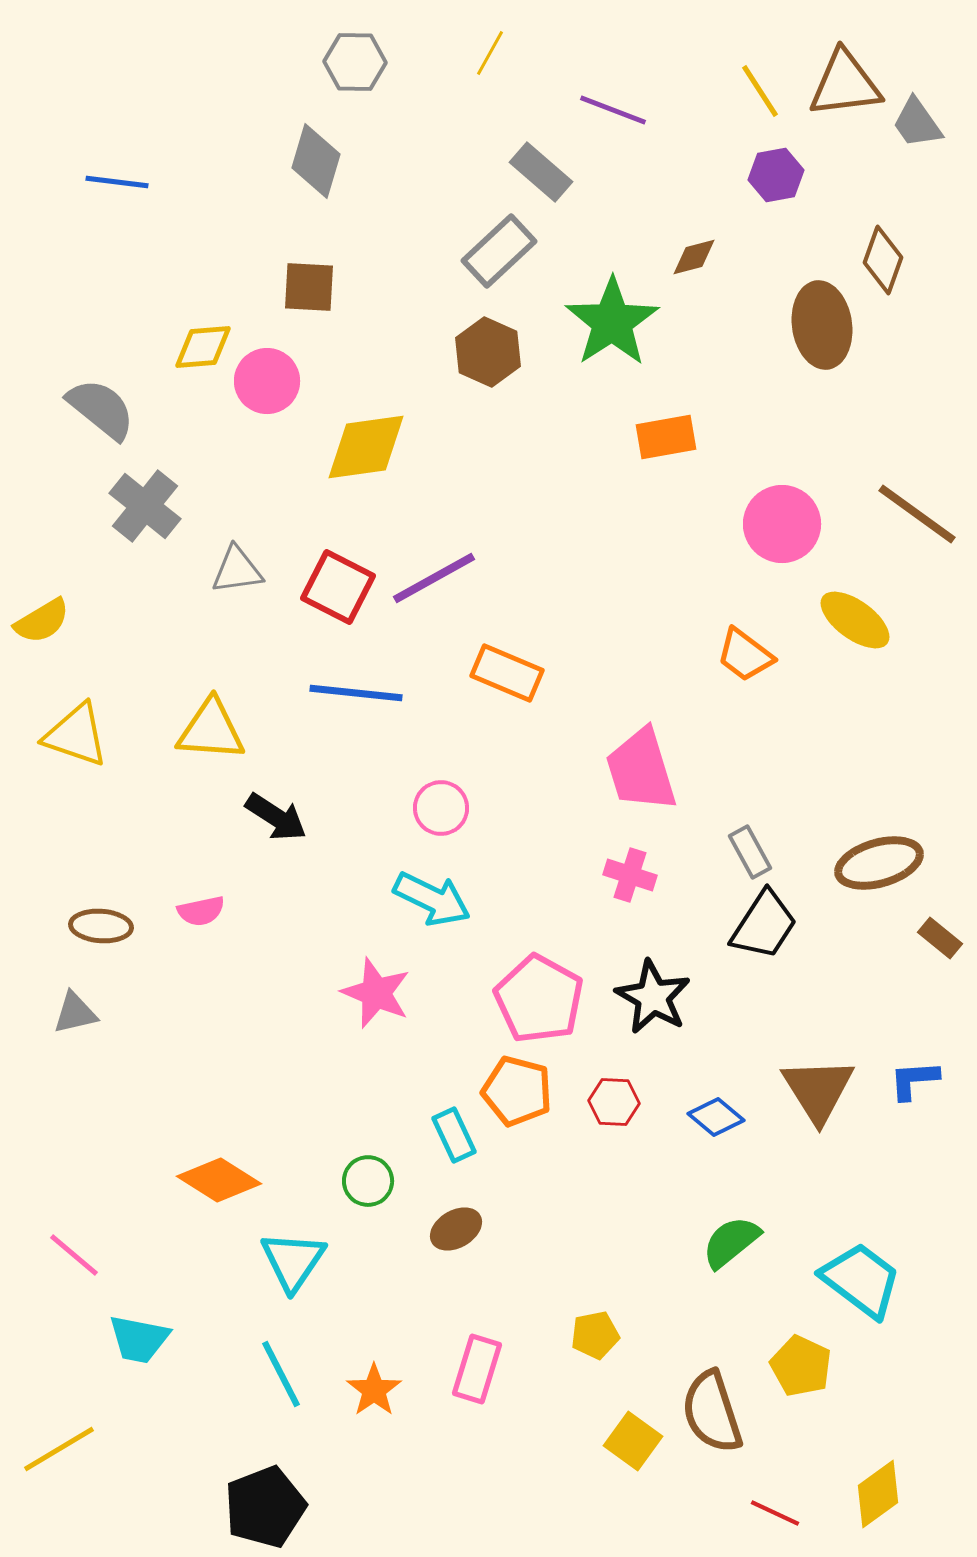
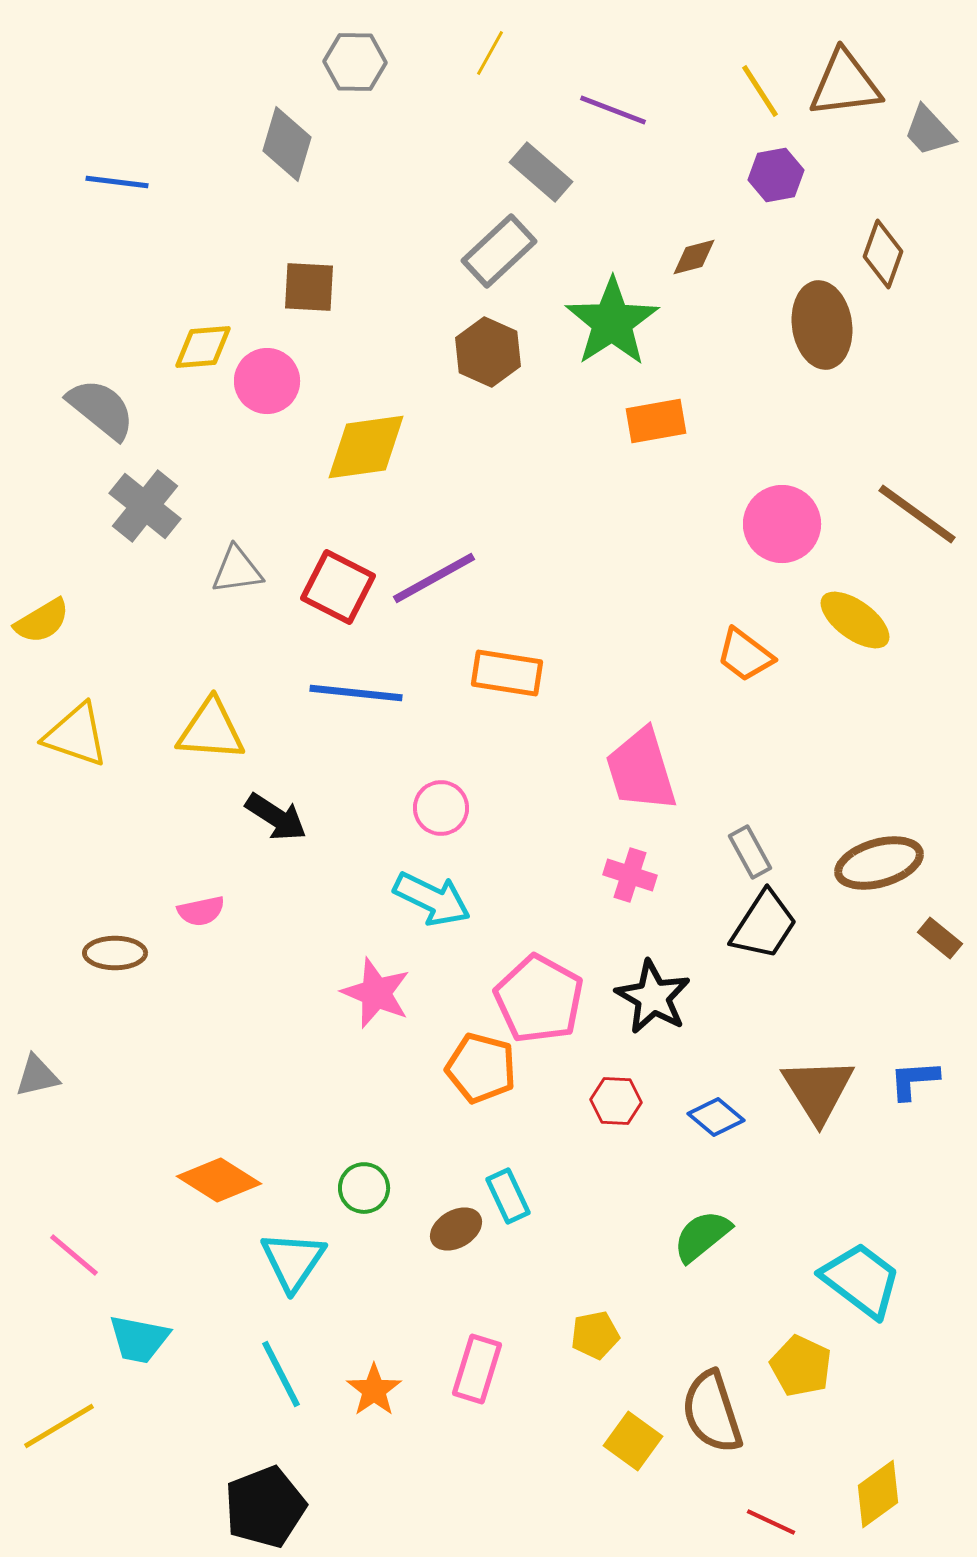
gray trapezoid at (917, 123): moved 12 px right, 8 px down; rotated 8 degrees counterclockwise
gray diamond at (316, 161): moved 29 px left, 17 px up
brown diamond at (883, 260): moved 6 px up
orange rectangle at (666, 437): moved 10 px left, 16 px up
orange rectangle at (507, 673): rotated 14 degrees counterclockwise
brown ellipse at (101, 926): moved 14 px right, 27 px down; rotated 4 degrees counterclockwise
gray triangle at (75, 1013): moved 38 px left, 63 px down
orange pentagon at (517, 1091): moved 36 px left, 23 px up
red hexagon at (614, 1102): moved 2 px right, 1 px up
cyan rectangle at (454, 1135): moved 54 px right, 61 px down
green circle at (368, 1181): moved 4 px left, 7 px down
green semicircle at (731, 1242): moved 29 px left, 6 px up
yellow line at (59, 1449): moved 23 px up
red line at (775, 1513): moved 4 px left, 9 px down
